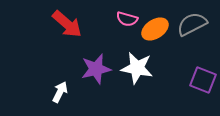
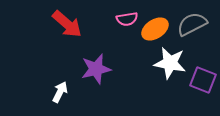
pink semicircle: rotated 25 degrees counterclockwise
white star: moved 33 px right, 5 px up
